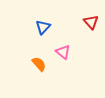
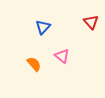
pink triangle: moved 1 px left, 4 px down
orange semicircle: moved 5 px left
